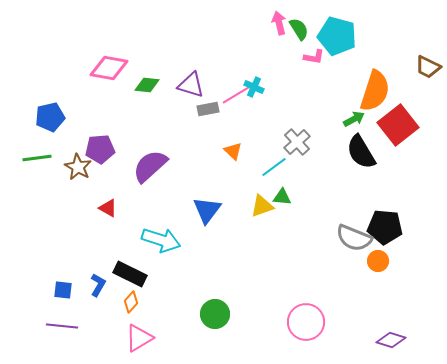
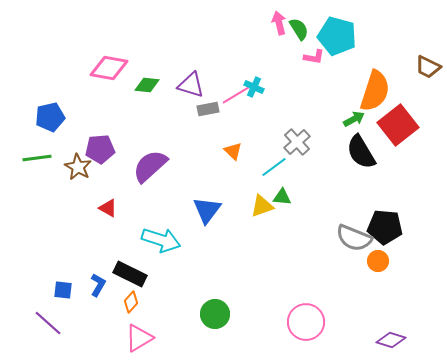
purple line: moved 14 px left, 3 px up; rotated 36 degrees clockwise
